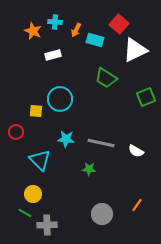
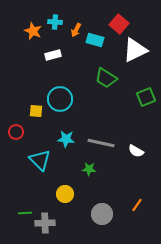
yellow circle: moved 32 px right
green line: rotated 32 degrees counterclockwise
gray cross: moved 2 px left, 2 px up
